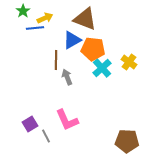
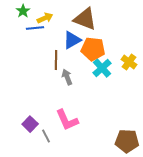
purple square: rotated 14 degrees counterclockwise
